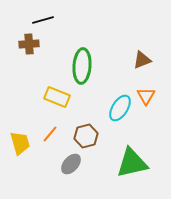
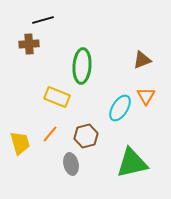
gray ellipse: rotated 55 degrees counterclockwise
